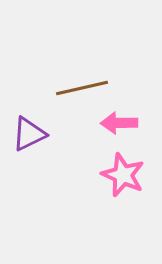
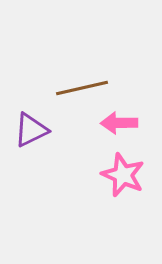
purple triangle: moved 2 px right, 4 px up
